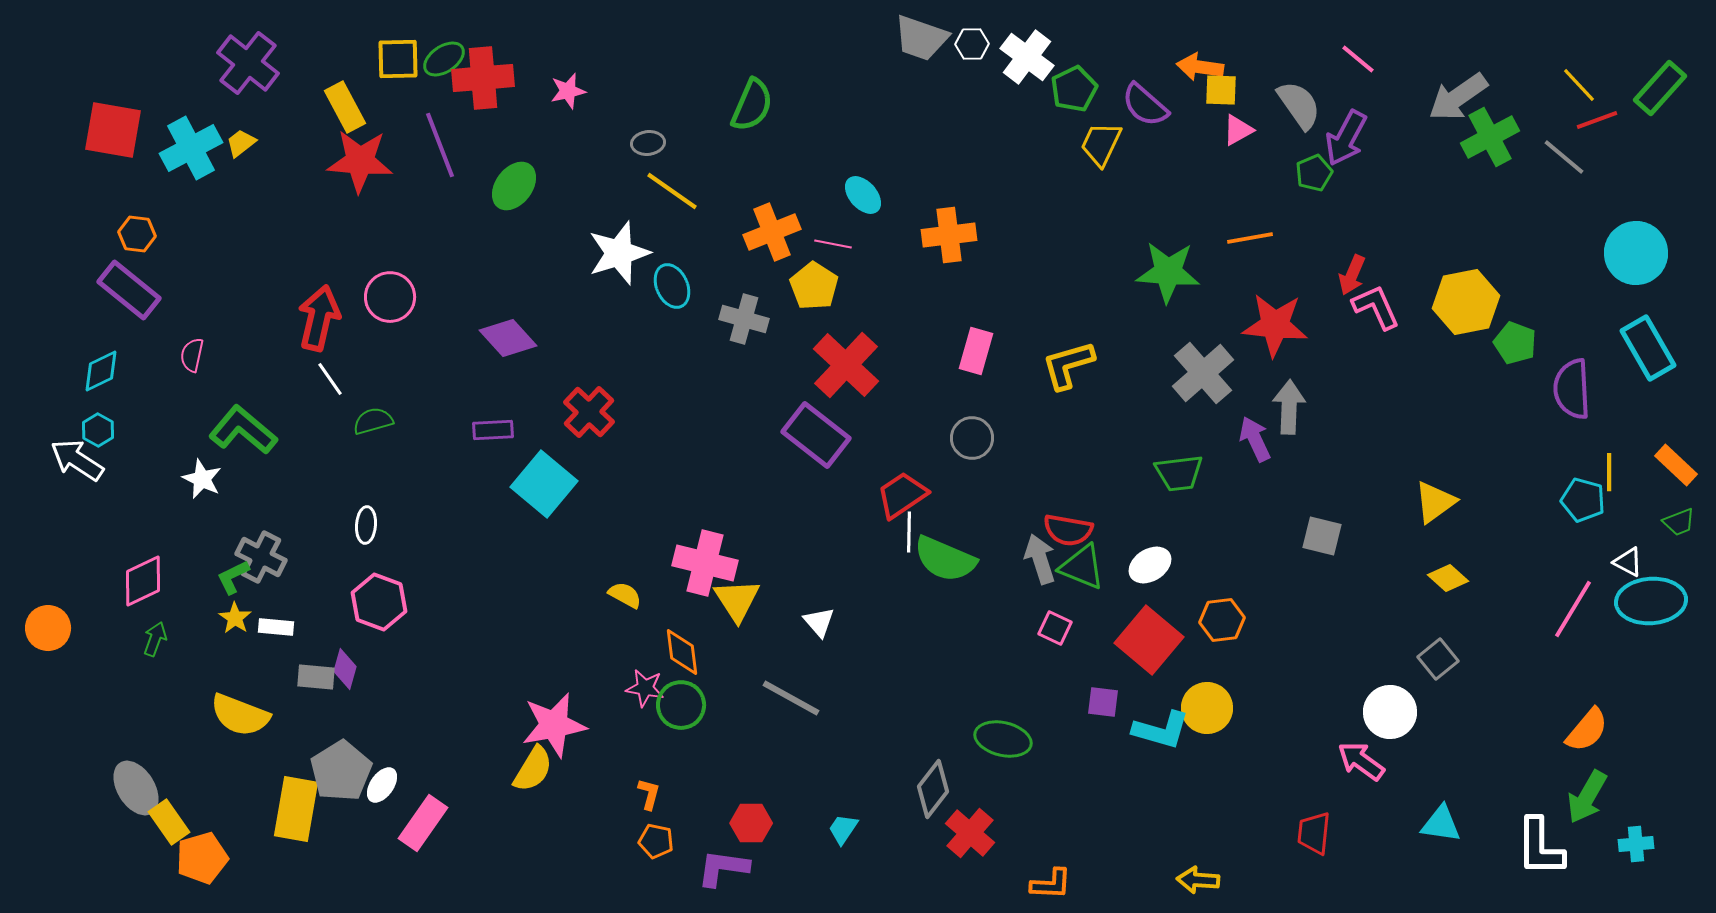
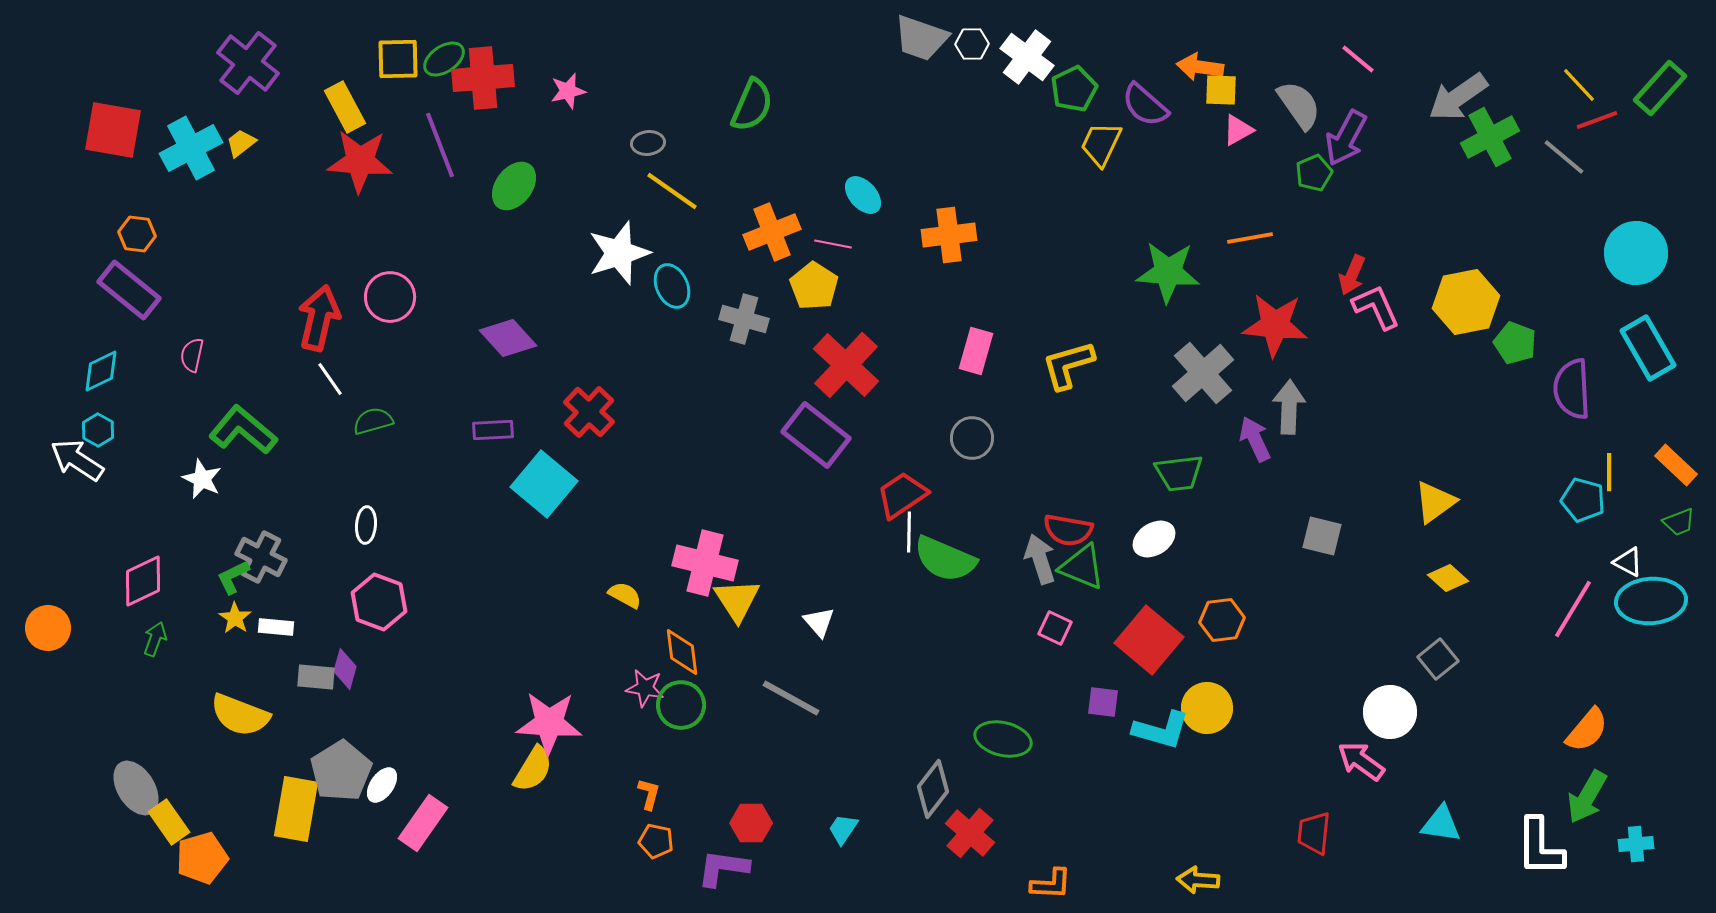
white ellipse at (1150, 565): moved 4 px right, 26 px up
pink star at (554, 725): moved 5 px left, 2 px up; rotated 14 degrees clockwise
